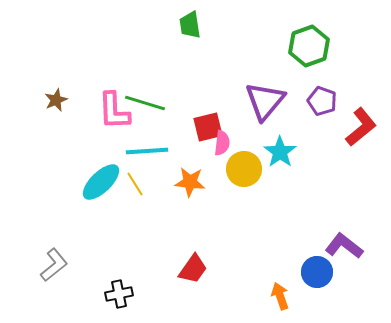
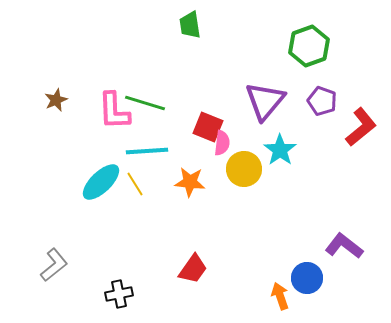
red square: rotated 36 degrees clockwise
cyan star: moved 2 px up
blue circle: moved 10 px left, 6 px down
